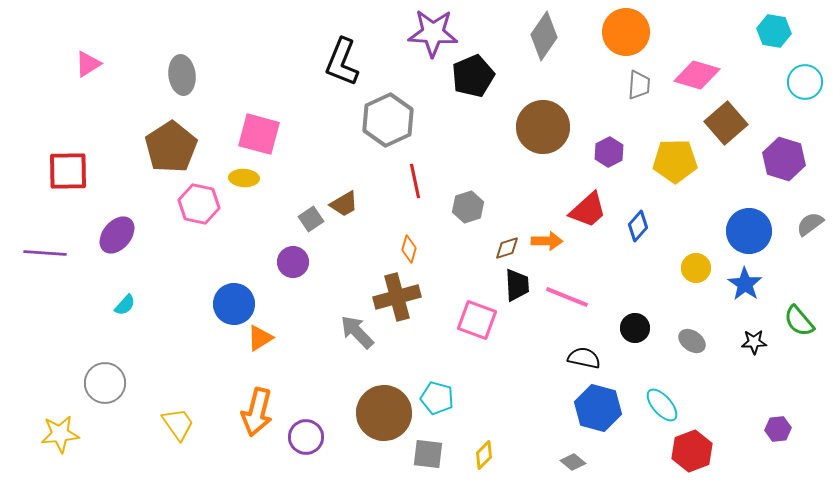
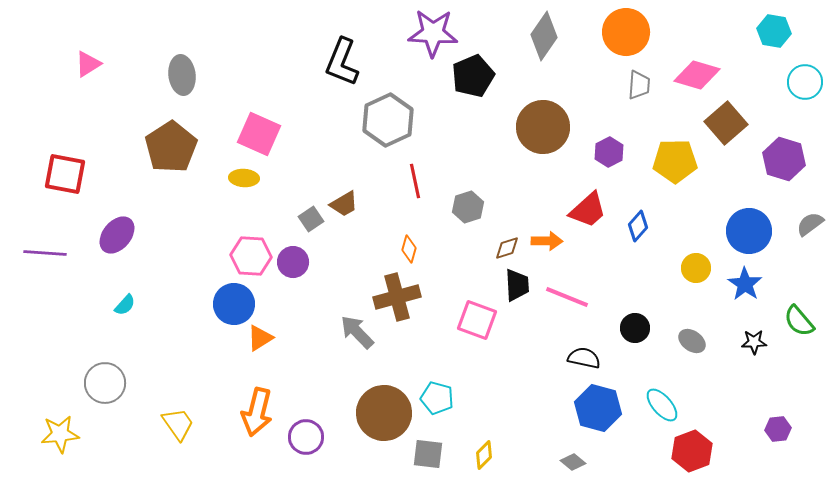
pink square at (259, 134): rotated 9 degrees clockwise
red square at (68, 171): moved 3 px left, 3 px down; rotated 12 degrees clockwise
pink hexagon at (199, 204): moved 52 px right, 52 px down; rotated 9 degrees counterclockwise
